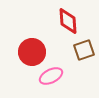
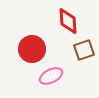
red circle: moved 3 px up
